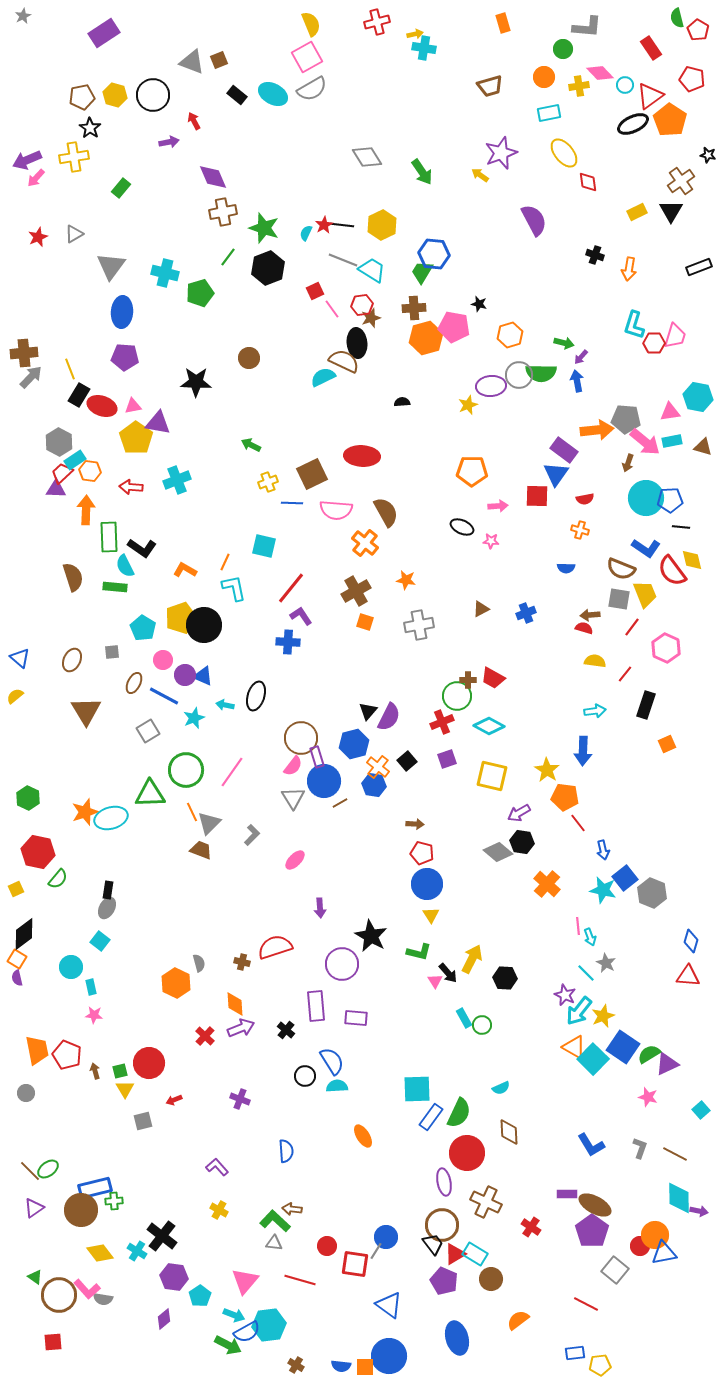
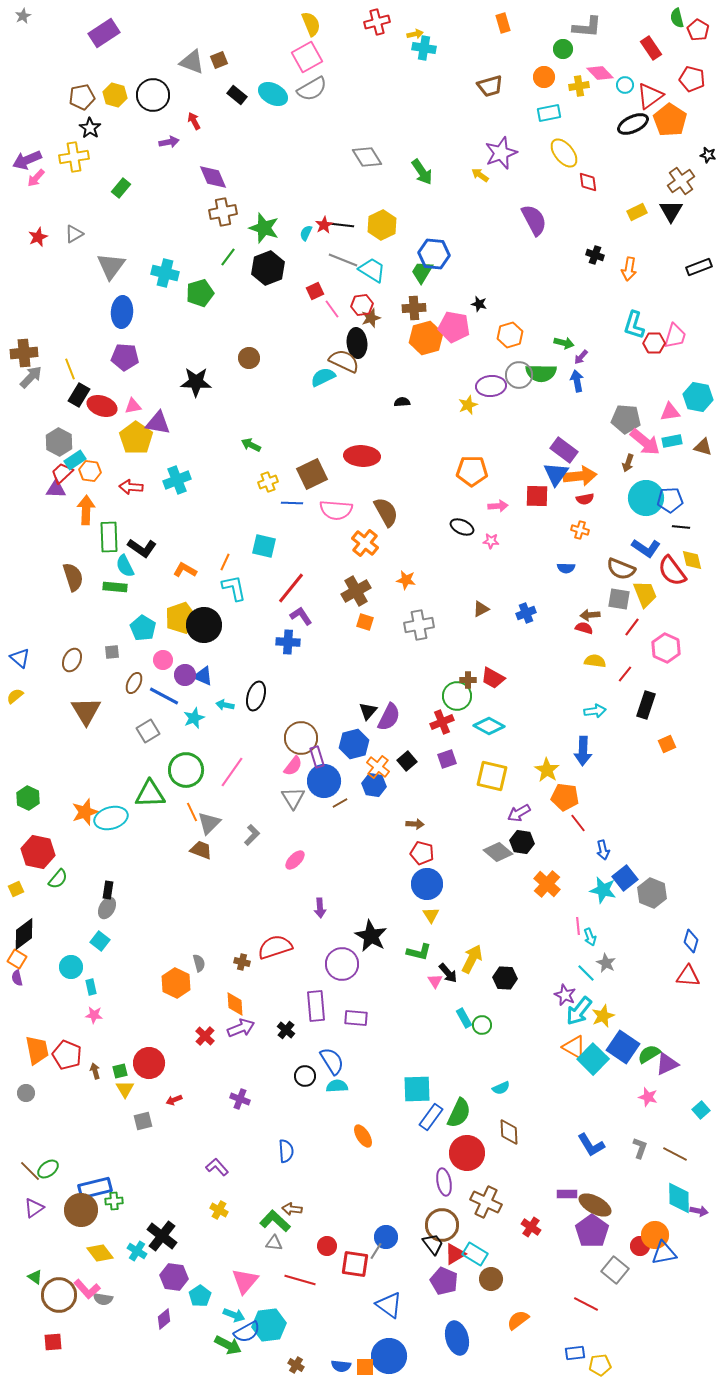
orange arrow at (597, 430): moved 17 px left, 46 px down
